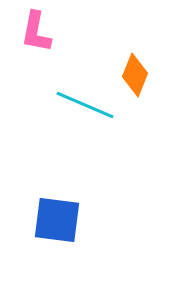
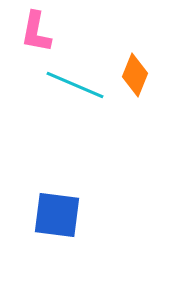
cyan line: moved 10 px left, 20 px up
blue square: moved 5 px up
